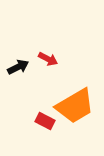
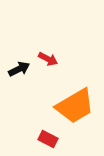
black arrow: moved 1 px right, 2 px down
red rectangle: moved 3 px right, 18 px down
